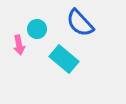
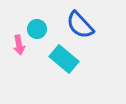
blue semicircle: moved 2 px down
